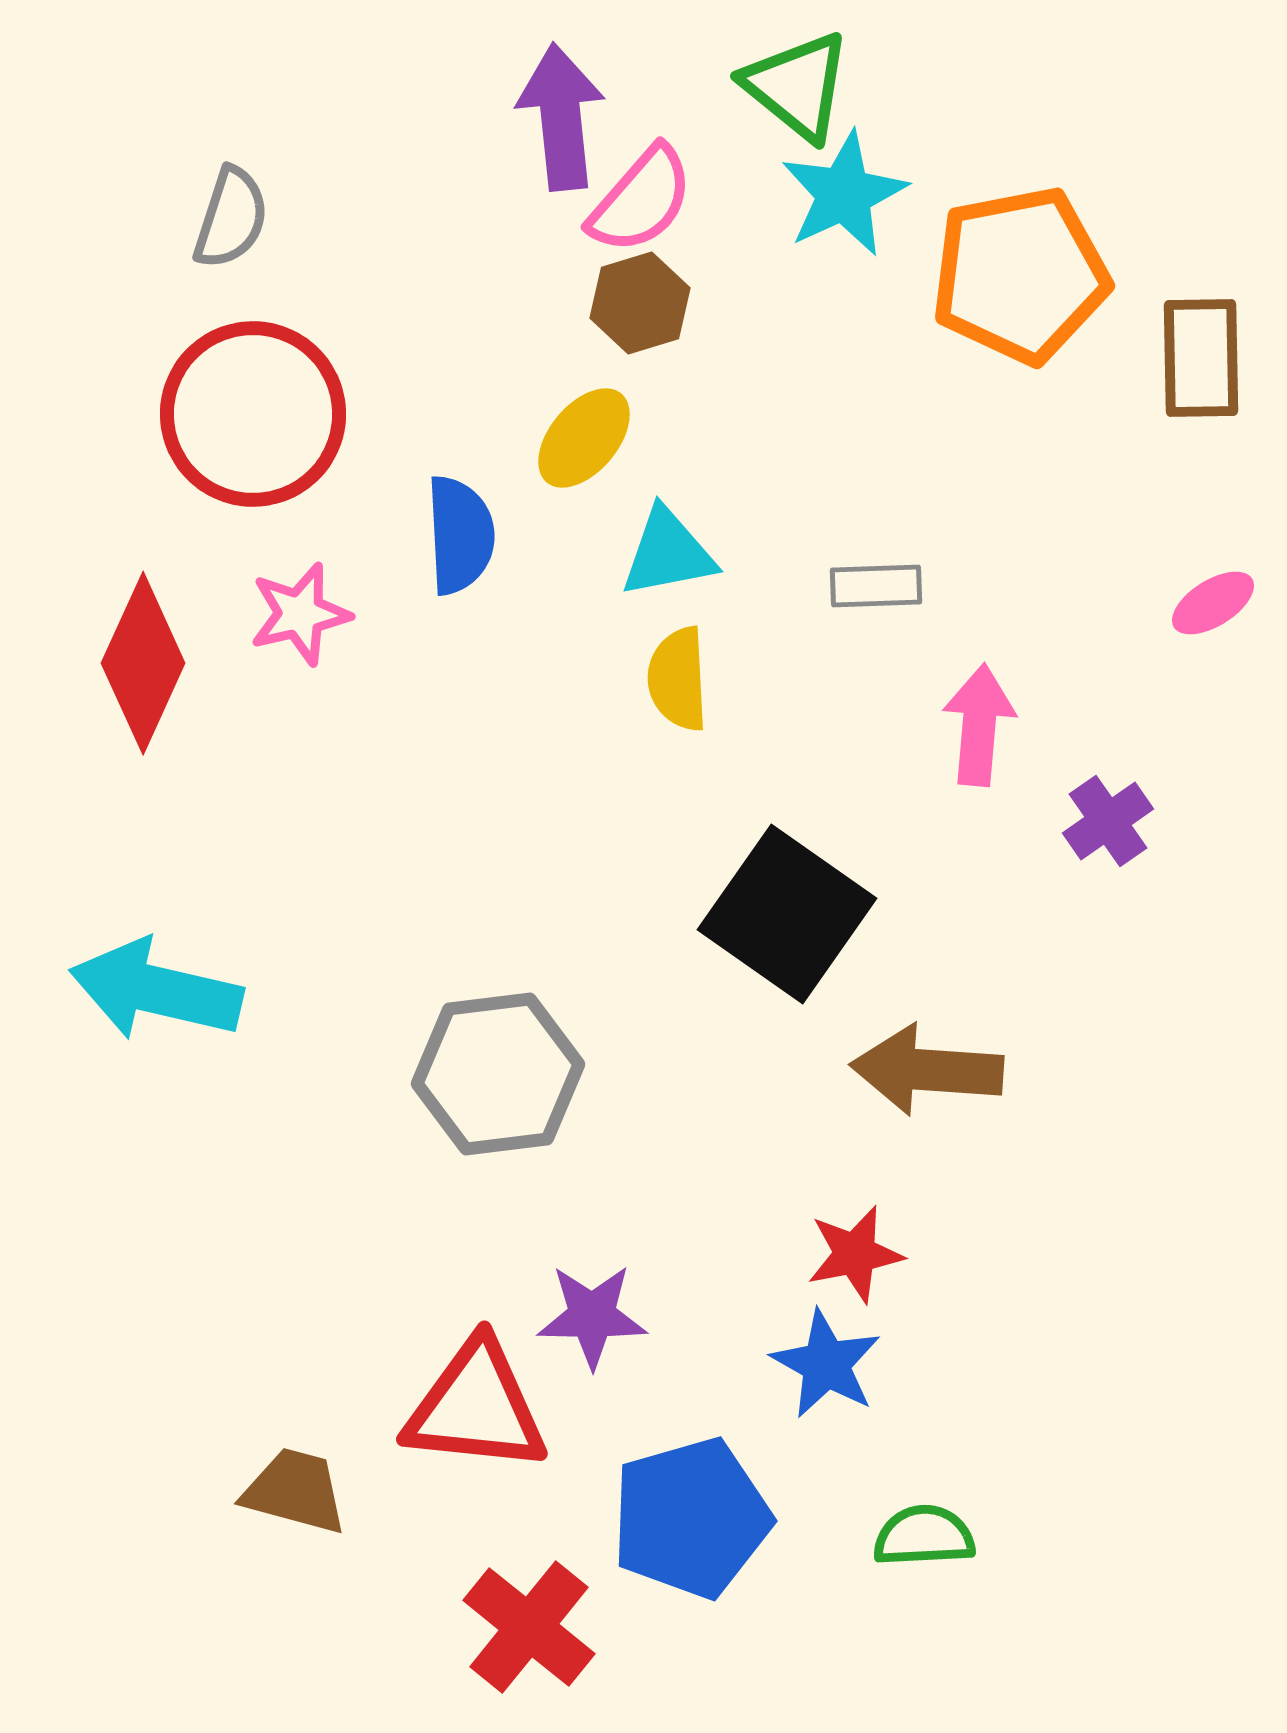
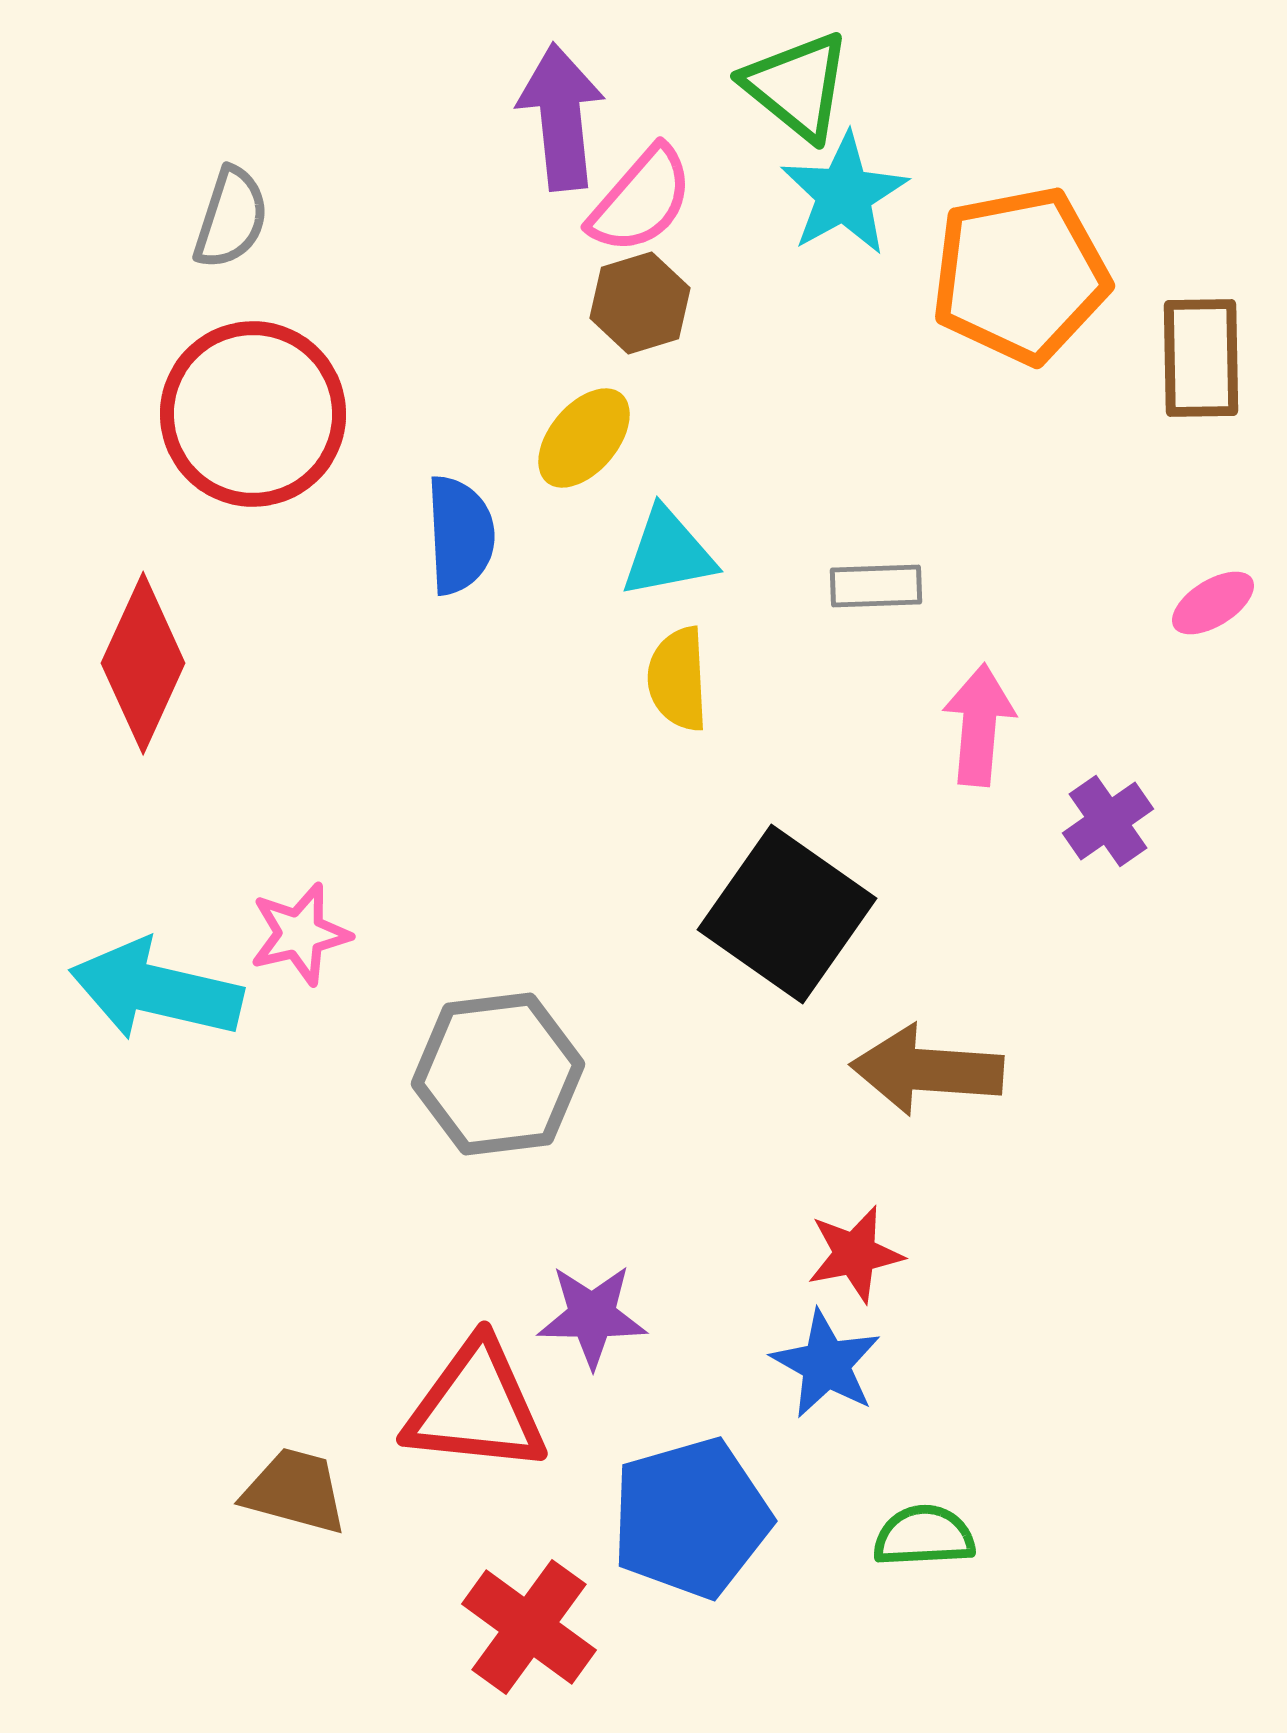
cyan star: rotated 4 degrees counterclockwise
pink star: moved 320 px down
red cross: rotated 3 degrees counterclockwise
